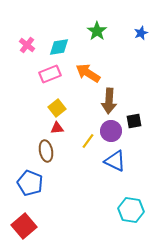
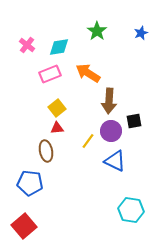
blue pentagon: rotated 15 degrees counterclockwise
